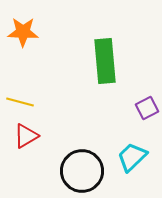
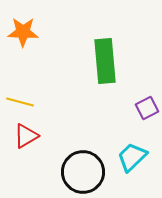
black circle: moved 1 px right, 1 px down
